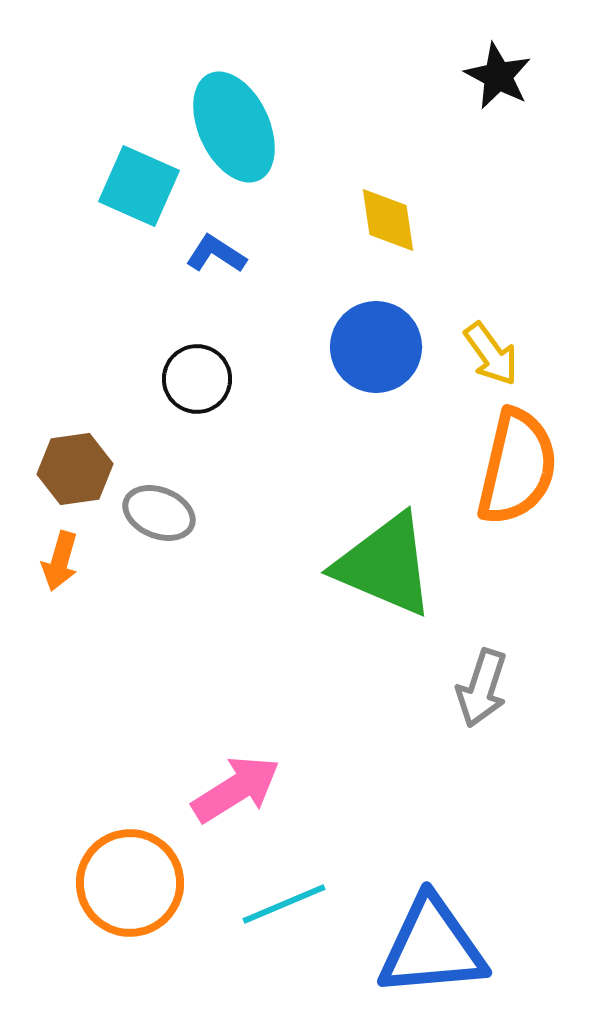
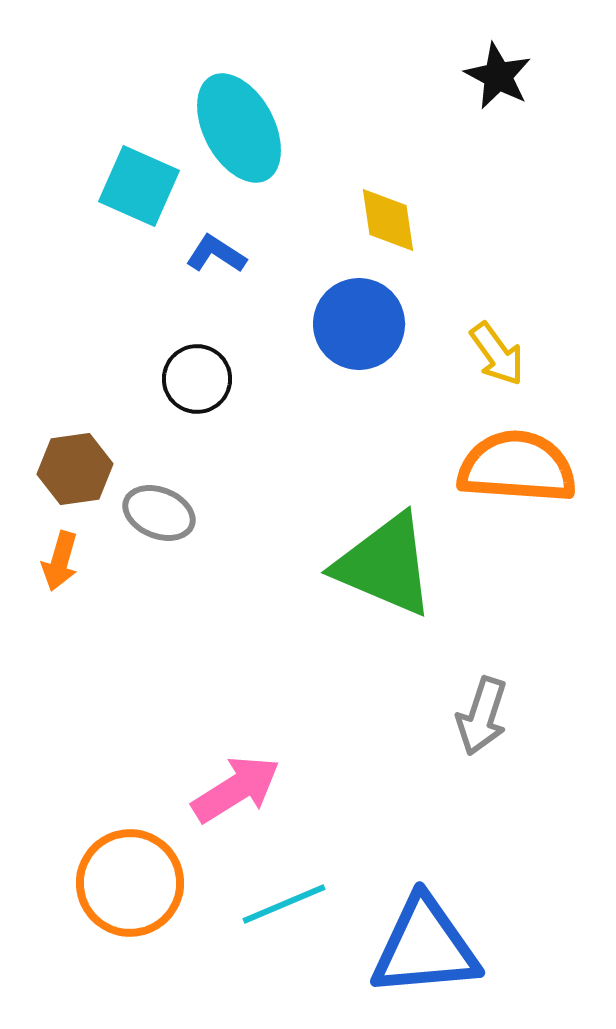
cyan ellipse: moved 5 px right, 1 px down; rotated 3 degrees counterclockwise
blue circle: moved 17 px left, 23 px up
yellow arrow: moved 6 px right
orange semicircle: rotated 99 degrees counterclockwise
gray arrow: moved 28 px down
blue triangle: moved 7 px left
